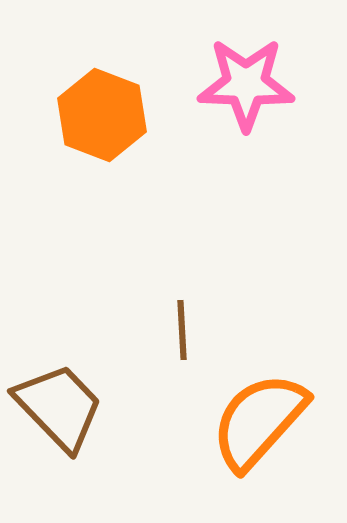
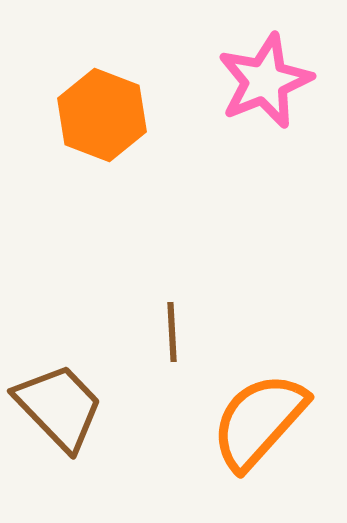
pink star: moved 19 px right, 3 px up; rotated 24 degrees counterclockwise
brown line: moved 10 px left, 2 px down
